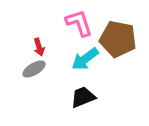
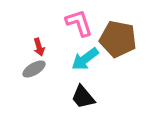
black trapezoid: rotated 108 degrees counterclockwise
